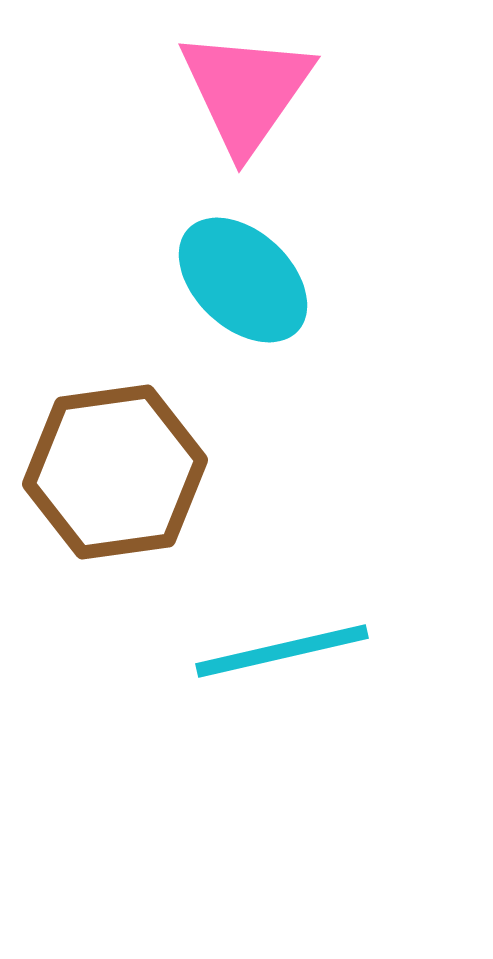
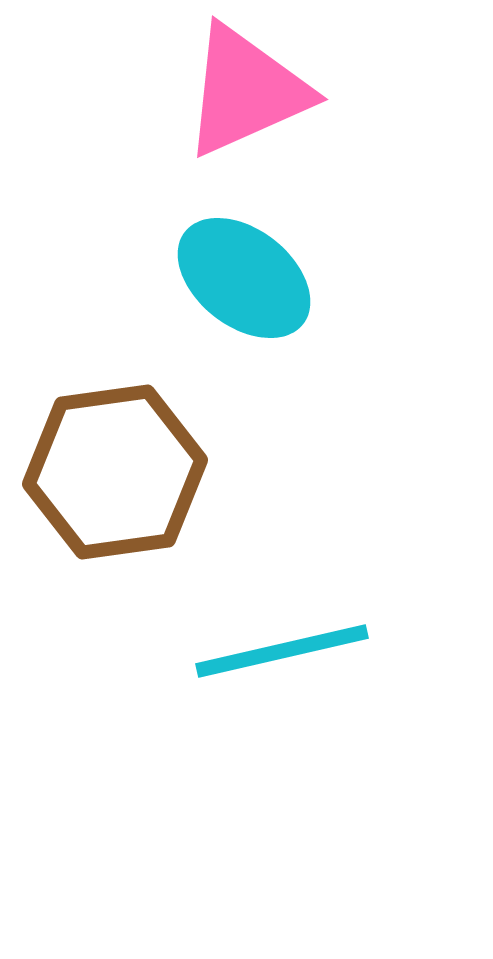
pink triangle: rotated 31 degrees clockwise
cyan ellipse: moved 1 px right, 2 px up; rotated 5 degrees counterclockwise
